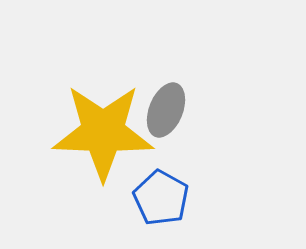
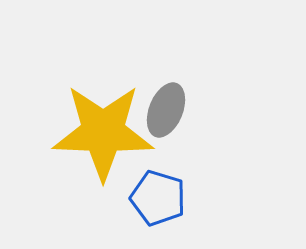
blue pentagon: moved 3 px left; rotated 12 degrees counterclockwise
